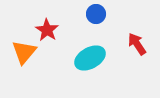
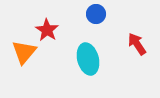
cyan ellipse: moved 2 px left, 1 px down; rotated 76 degrees counterclockwise
